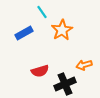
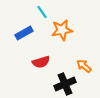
orange star: rotated 20 degrees clockwise
orange arrow: moved 1 px down; rotated 56 degrees clockwise
red semicircle: moved 1 px right, 9 px up
